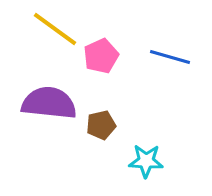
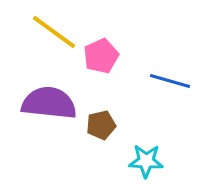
yellow line: moved 1 px left, 3 px down
blue line: moved 24 px down
